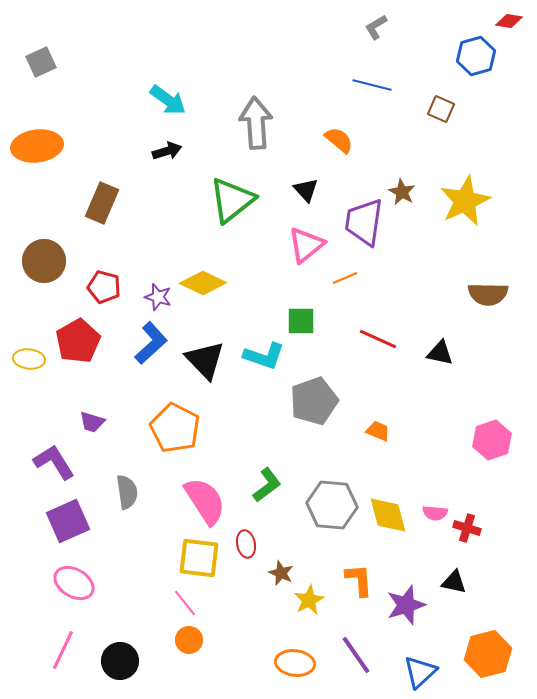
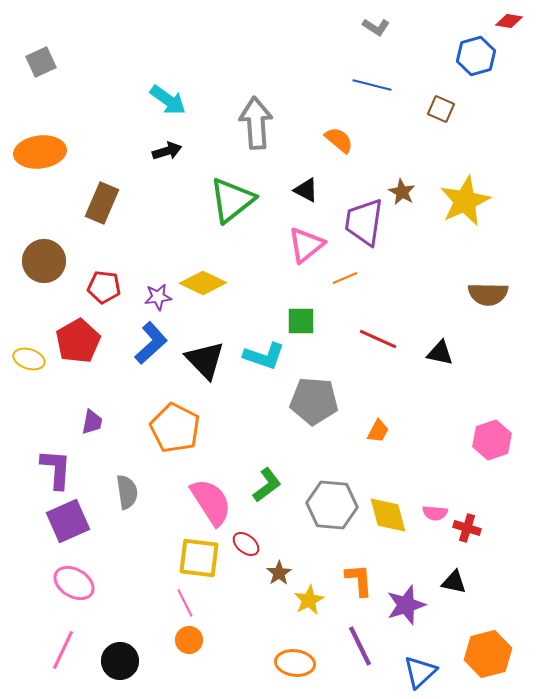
gray L-shape at (376, 27): rotated 116 degrees counterclockwise
orange ellipse at (37, 146): moved 3 px right, 6 px down
black triangle at (306, 190): rotated 20 degrees counterclockwise
red pentagon at (104, 287): rotated 8 degrees counterclockwise
purple star at (158, 297): rotated 24 degrees counterclockwise
yellow ellipse at (29, 359): rotated 12 degrees clockwise
gray pentagon at (314, 401): rotated 24 degrees clockwise
purple trapezoid at (92, 422): rotated 96 degrees counterclockwise
orange trapezoid at (378, 431): rotated 95 degrees clockwise
purple L-shape at (54, 462): moved 2 px right, 7 px down; rotated 36 degrees clockwise
pink semicircle at (205, 501): moved 6 px right, 1 px down
red ellipse at (246, 544): rotated 40 degrees counterclockwise
brown star at (281, 573): moved 2 px left; rotated 15 degrees clockwise
pink line at (185, 603): rotated 12 degrees clockwise
purple line at (356, 655): moved 4 px right, 9 px up; rotated 9 degrees clockwise
